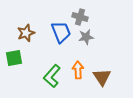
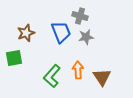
gray cross: moved 1 px up
